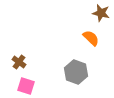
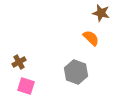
brown cross: rotated 24 degrees clockwise
